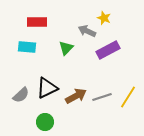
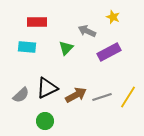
yellow star: moved 9 px right, 1 px up
purple rectangle: moved 1 px right, 2 px down
brown arrow: moved 1 px up
green circle: moved 1 px up
